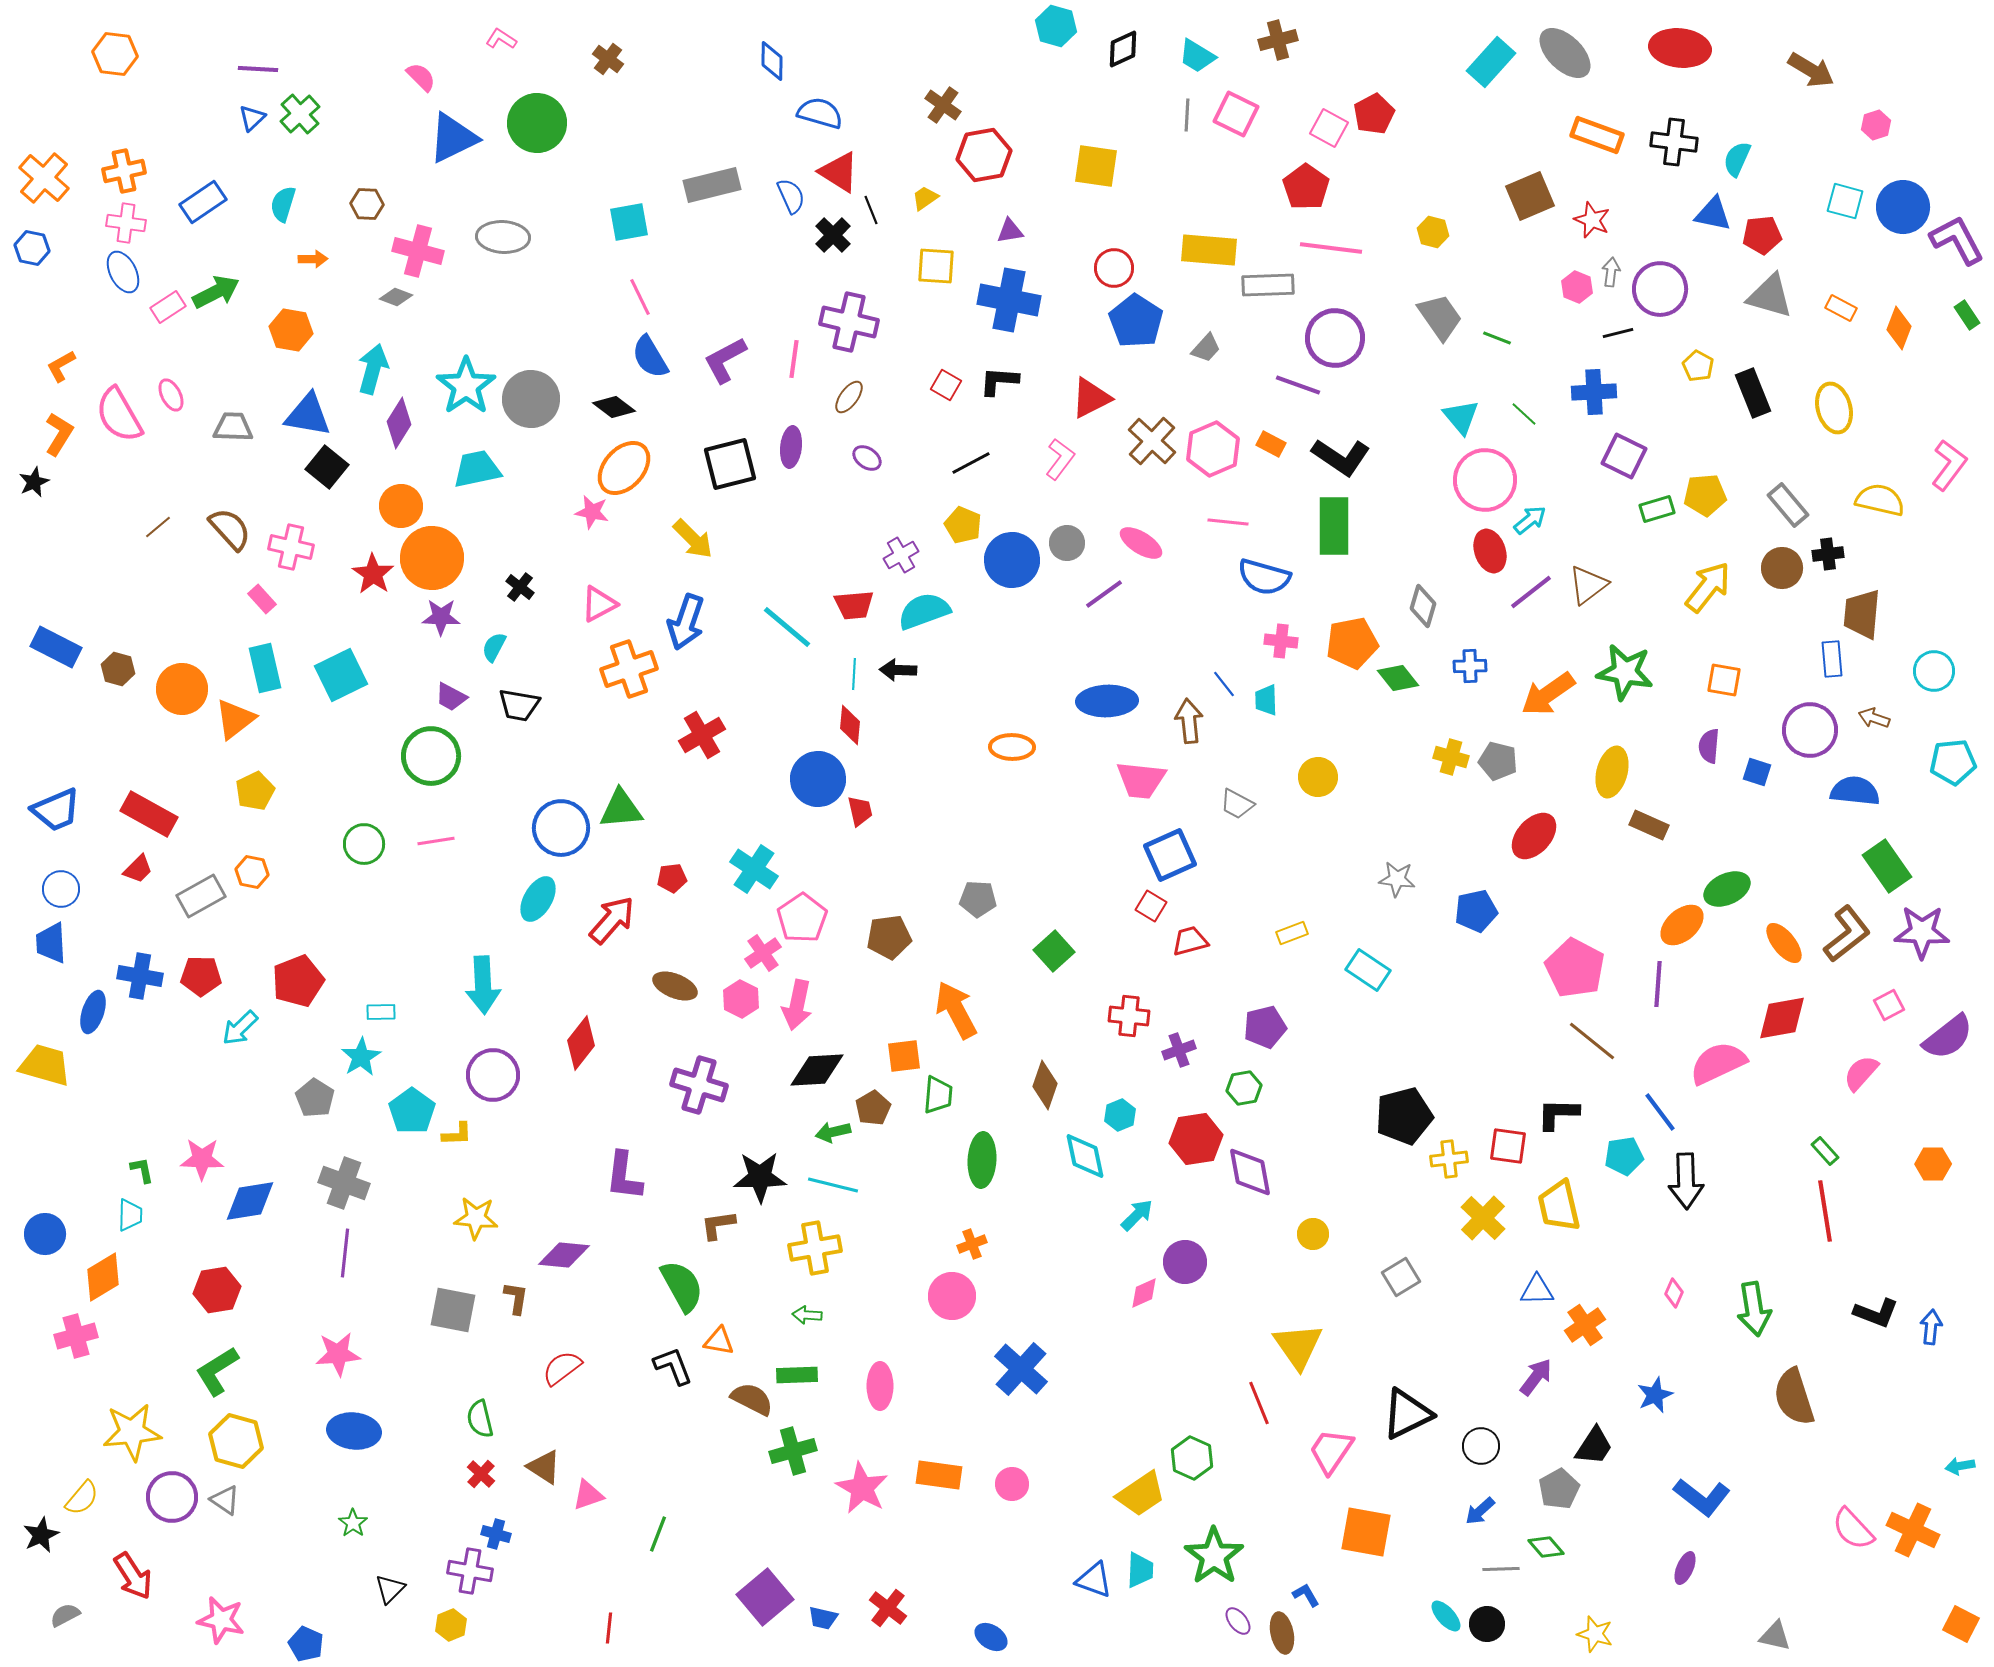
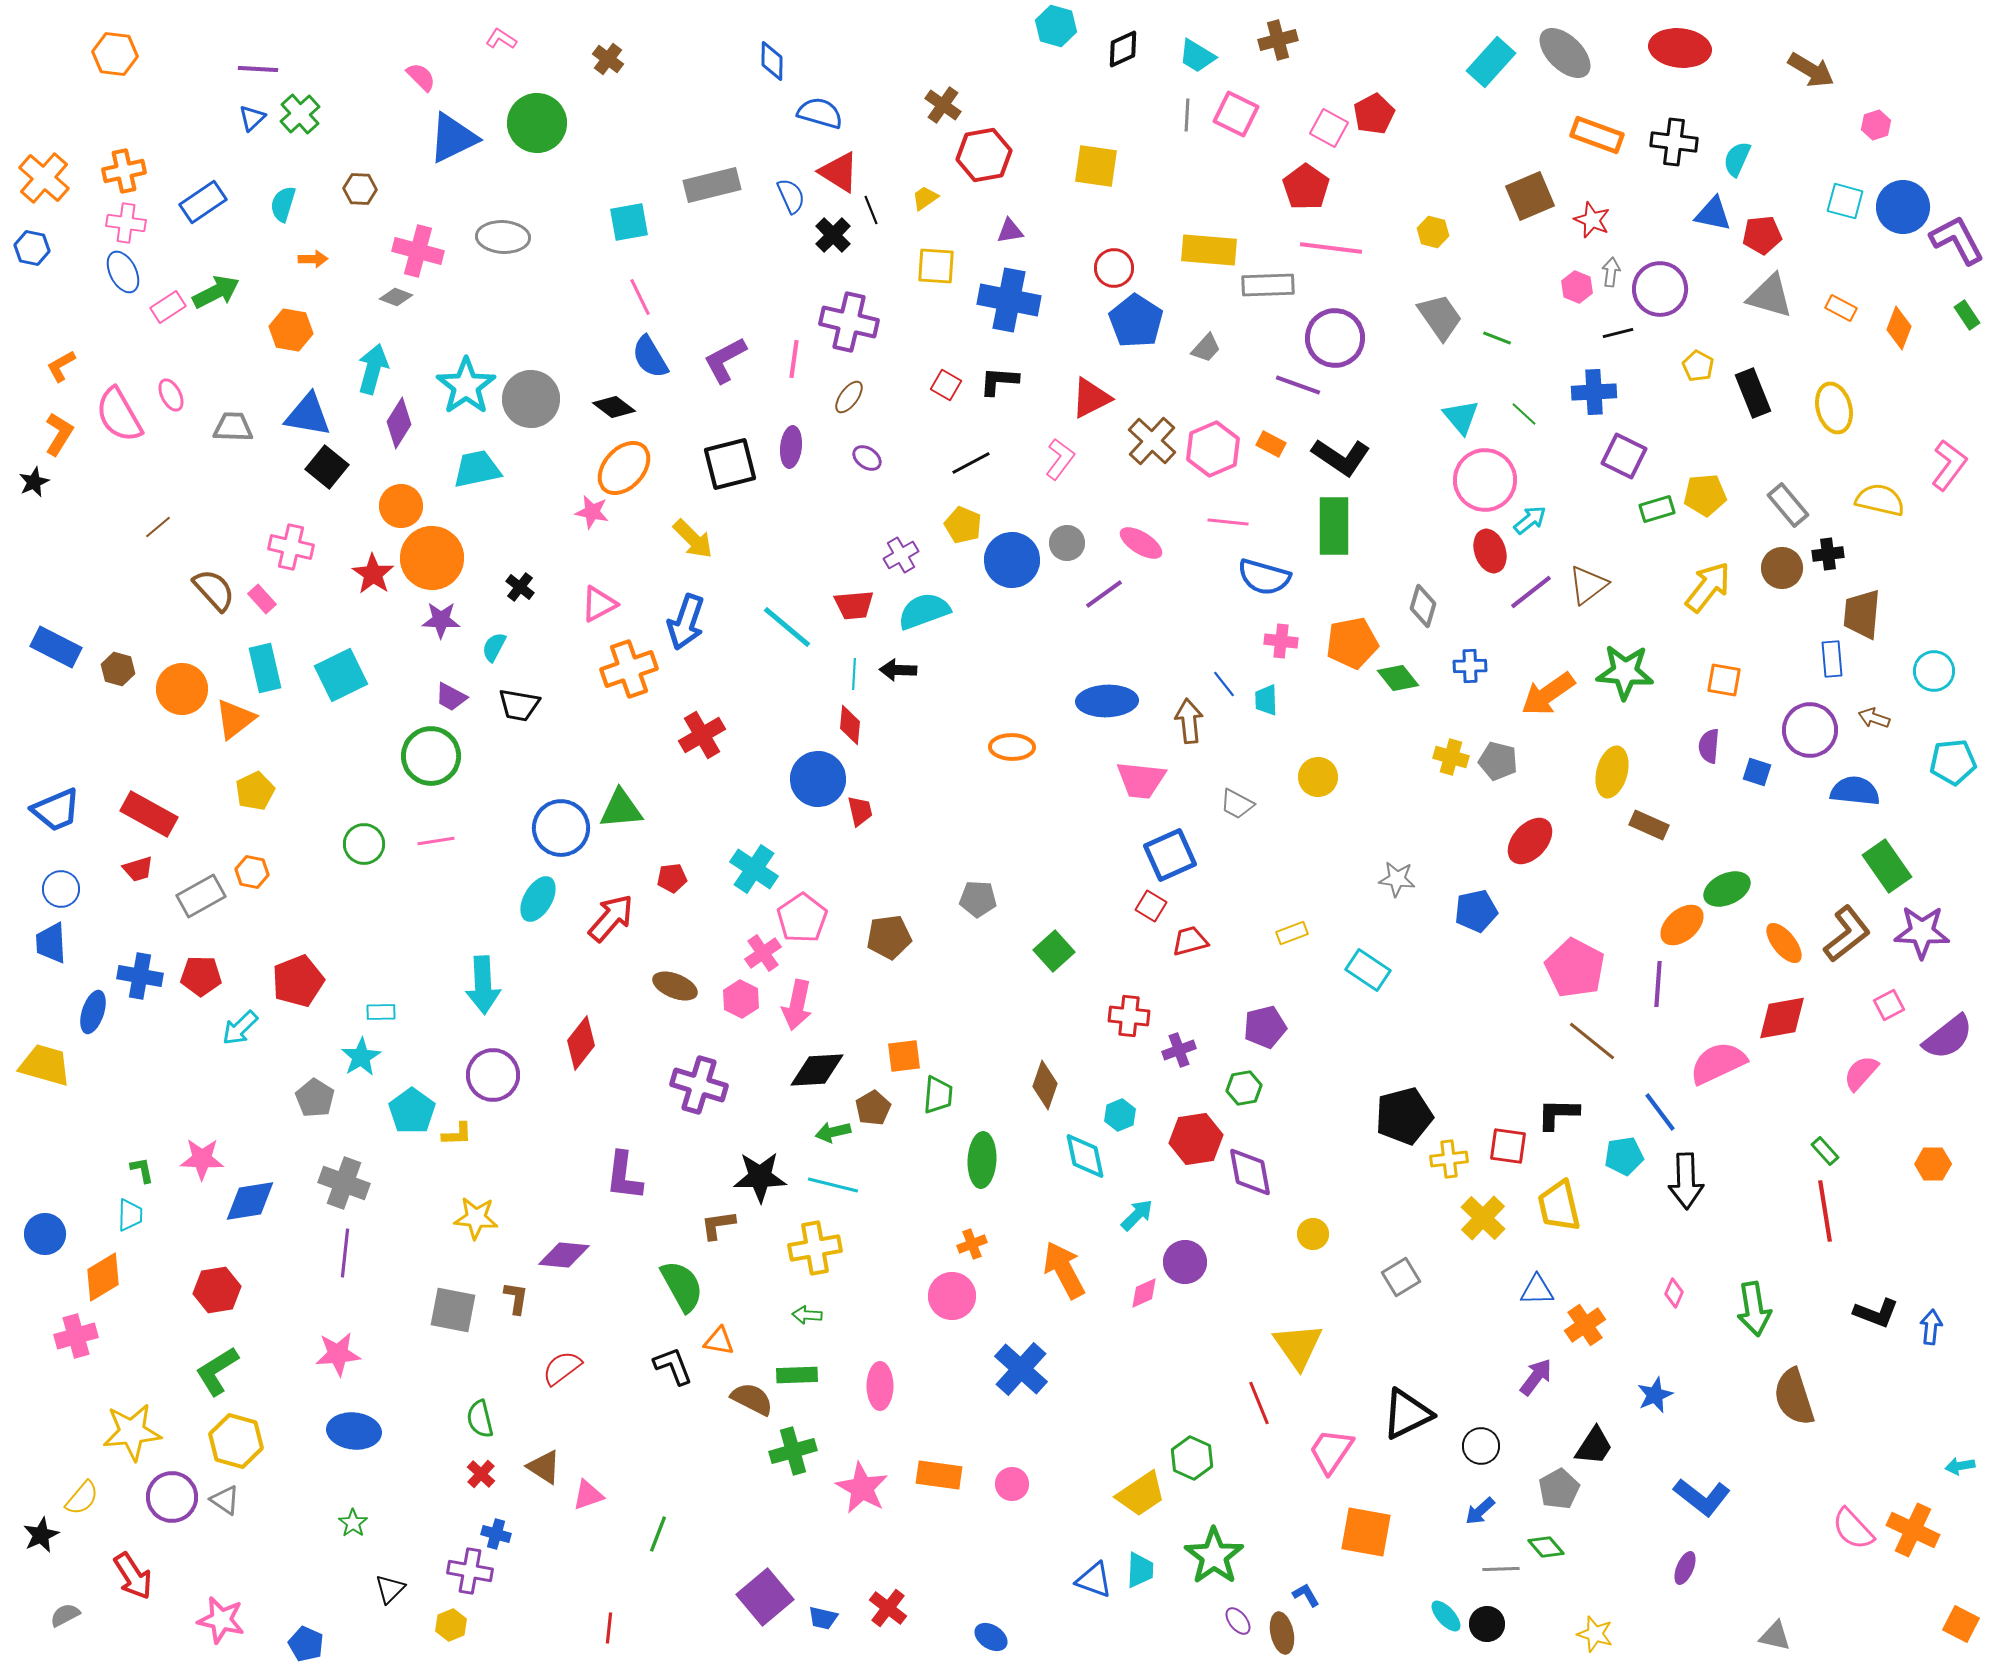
brown hexagon at (367, 204): moved 7 px left, 15 px up
brown semicircle at (230, 529): moved 16 px left, 61 px down
purple star at (441, 617): moved 3 px down
green star at (1625, 672): rotated 6 degrees counterclockwise
red ellipse at (1534, 836): moved 4 px left, 5 px down
red trapezoid at (138, 869): rotated 28 degrees clockwise
red arrow at (612, 920): moved 1 px left, 2 px up
orange arrow at (956, 1010): moved 108 px right, 260 px down
